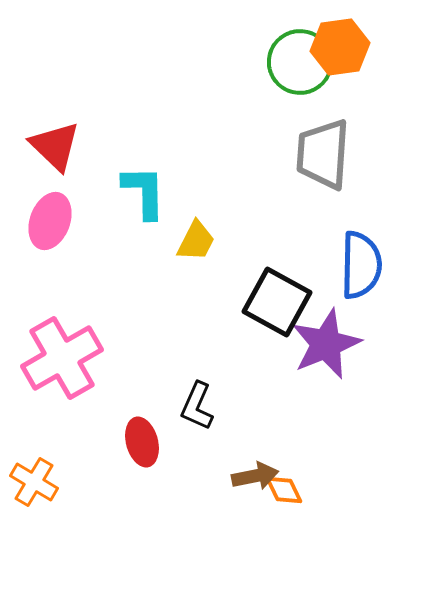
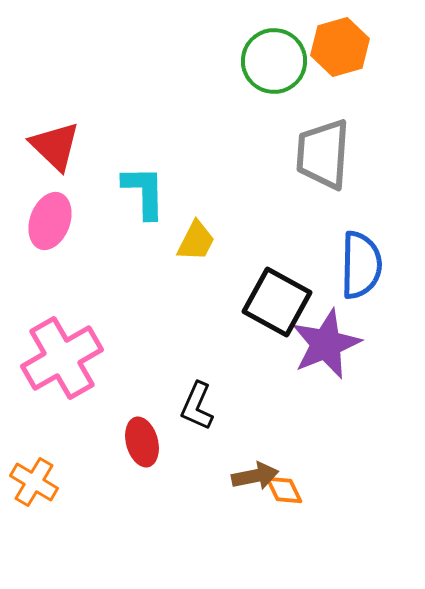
orange hexagon: rotated 8 degrees counterclockwise
green circle: moved 26 px left, 1 px up
